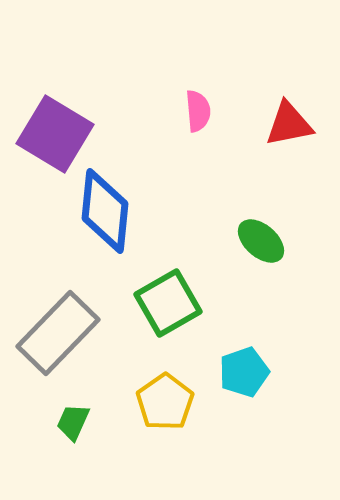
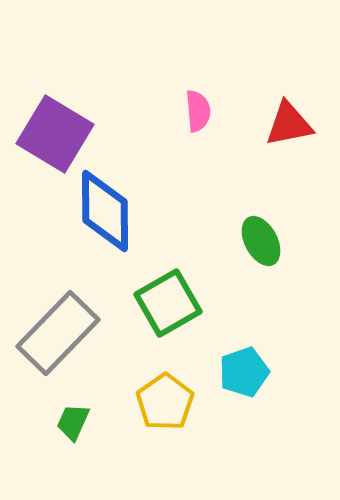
blue diamond: rotated 6 degrees counterclockwise
green ellipse: rotated 21 degrees clockwise
